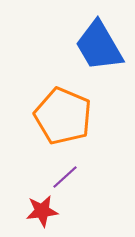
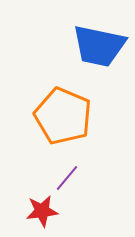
blue trapezoid: rotated 48 degrees counterclockwise
purple line: moved 2 px right, 1 px down; rotated 8 degrees counterclockwise
